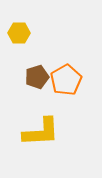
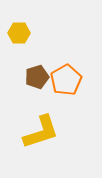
yellow L-shape: rotated 15 degrees counterclockwise
